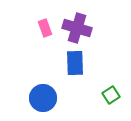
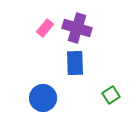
pink rectangle: rotated 60 degrees clockwise
